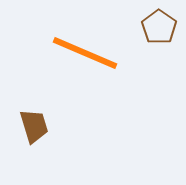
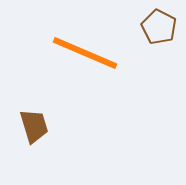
brown pentagon: rotated 8 degrees counterclockwise
